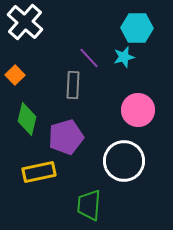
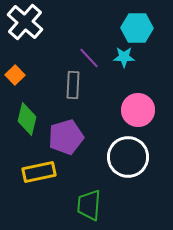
cyan star: rotated 15 degrees clockwise
white circle: moved 4 px right, 4 px up
